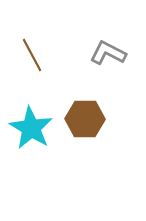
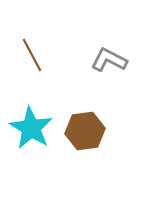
gray L-shape: moved 1 px right, 7 px down
brown hexagon: moved 12 px down; rotated 9 degrees counterclockwise
